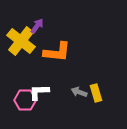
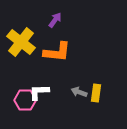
purple arrow: moved 18 px right, 6 px up
yellow cross: moved 1 px down
yellow rectangle: rotated 24 degrees clockwise
